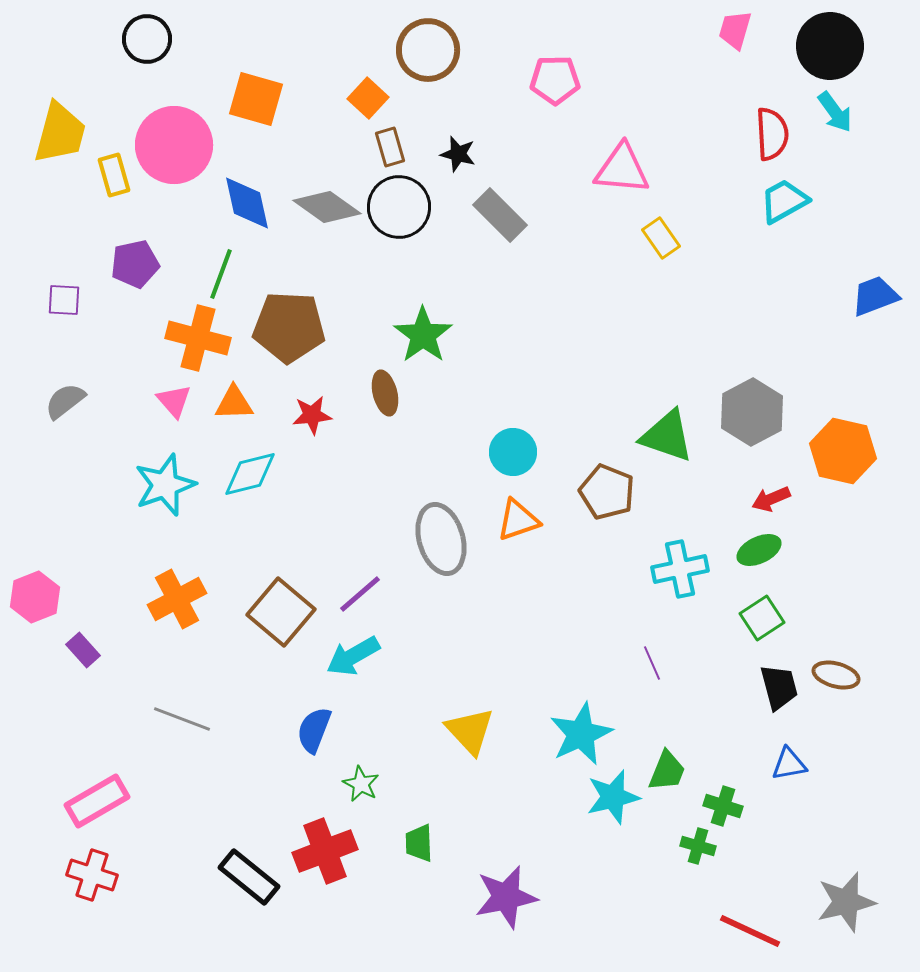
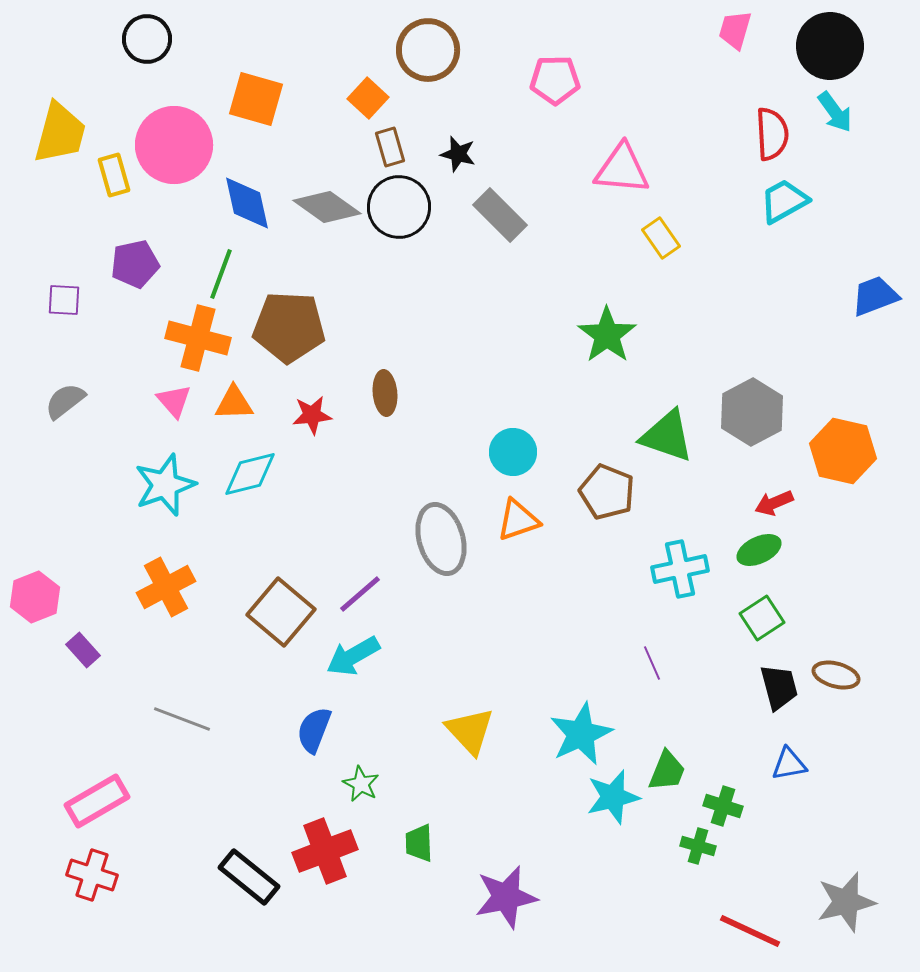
green star at (423, 335): moved 184 px right
brown ellipse at (385, 393): rotated 9 degrees clockwise
red arrow at (771, 499): moved 3 px right, 4 px down
orange cross at (177, 599): moved 11 px left, 12 px up
